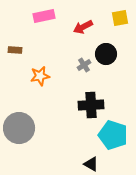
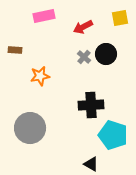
gray cross: moved 8 px up; rotated 16 degrees counterclockwise
gray circle: moved 11 px right
